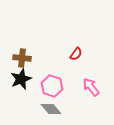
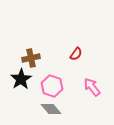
brown cross: moved 9 px right; rotated 18 degrees counterclockwise
black star: rotated 10 degrees counterclockwise
pink arrow: moved 1 px right
